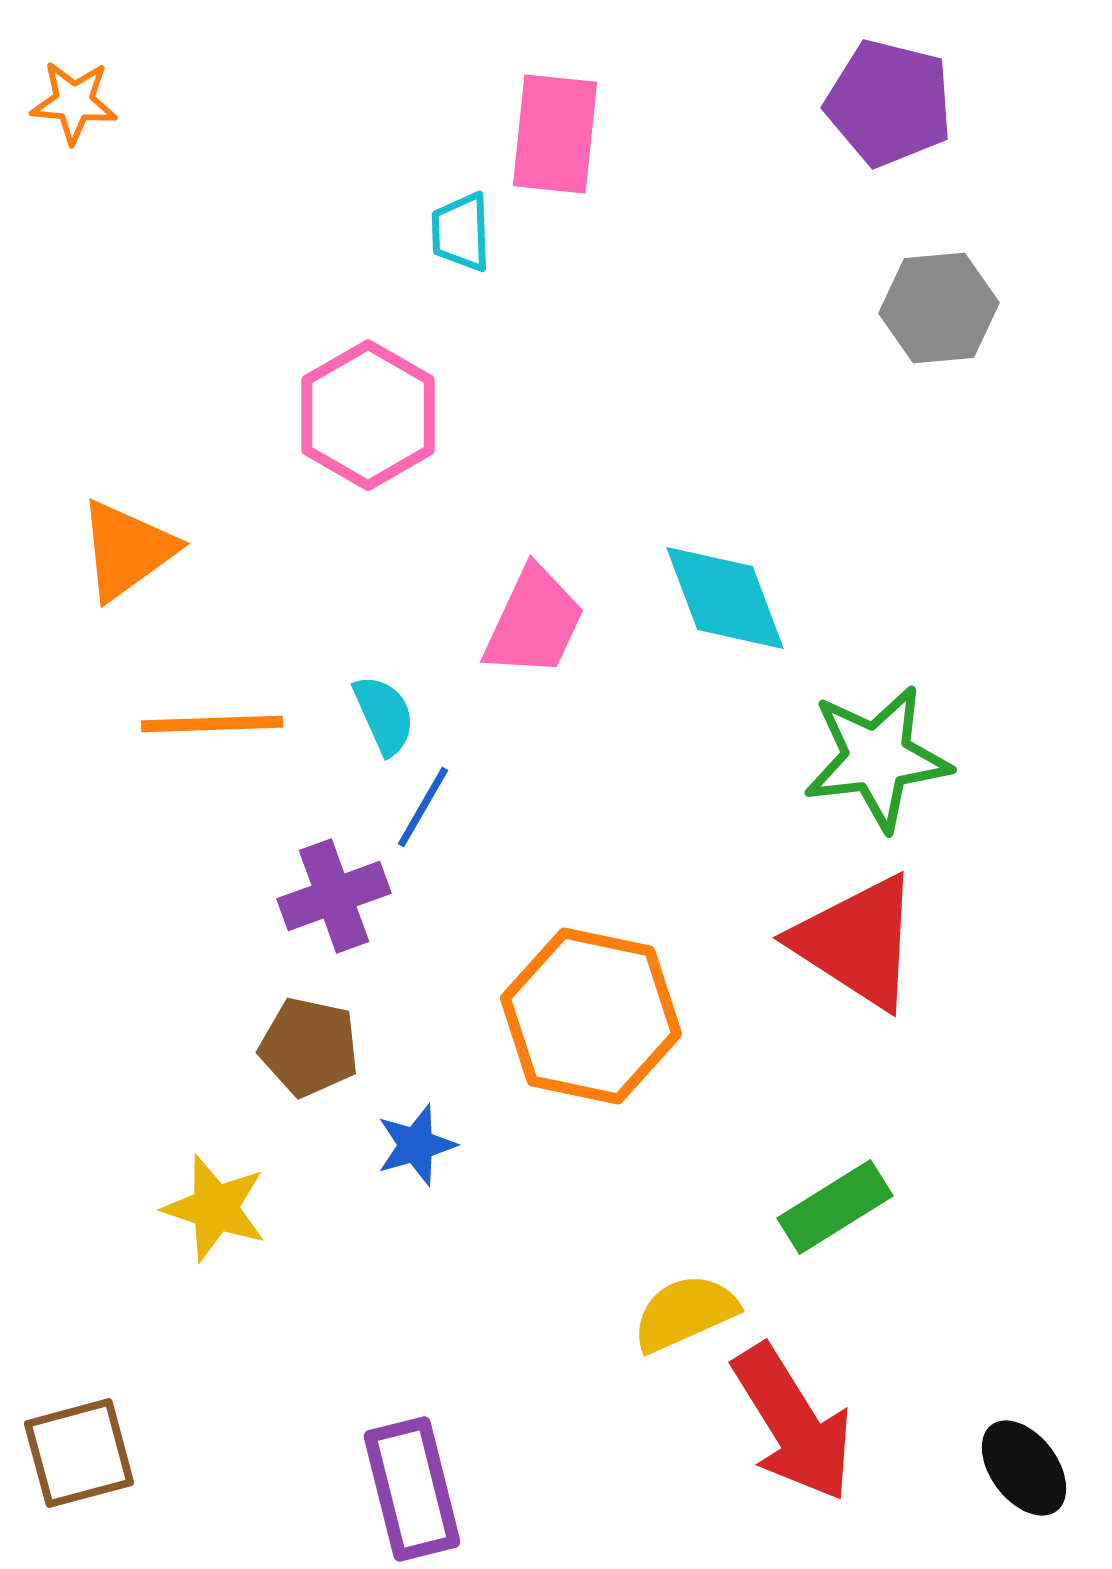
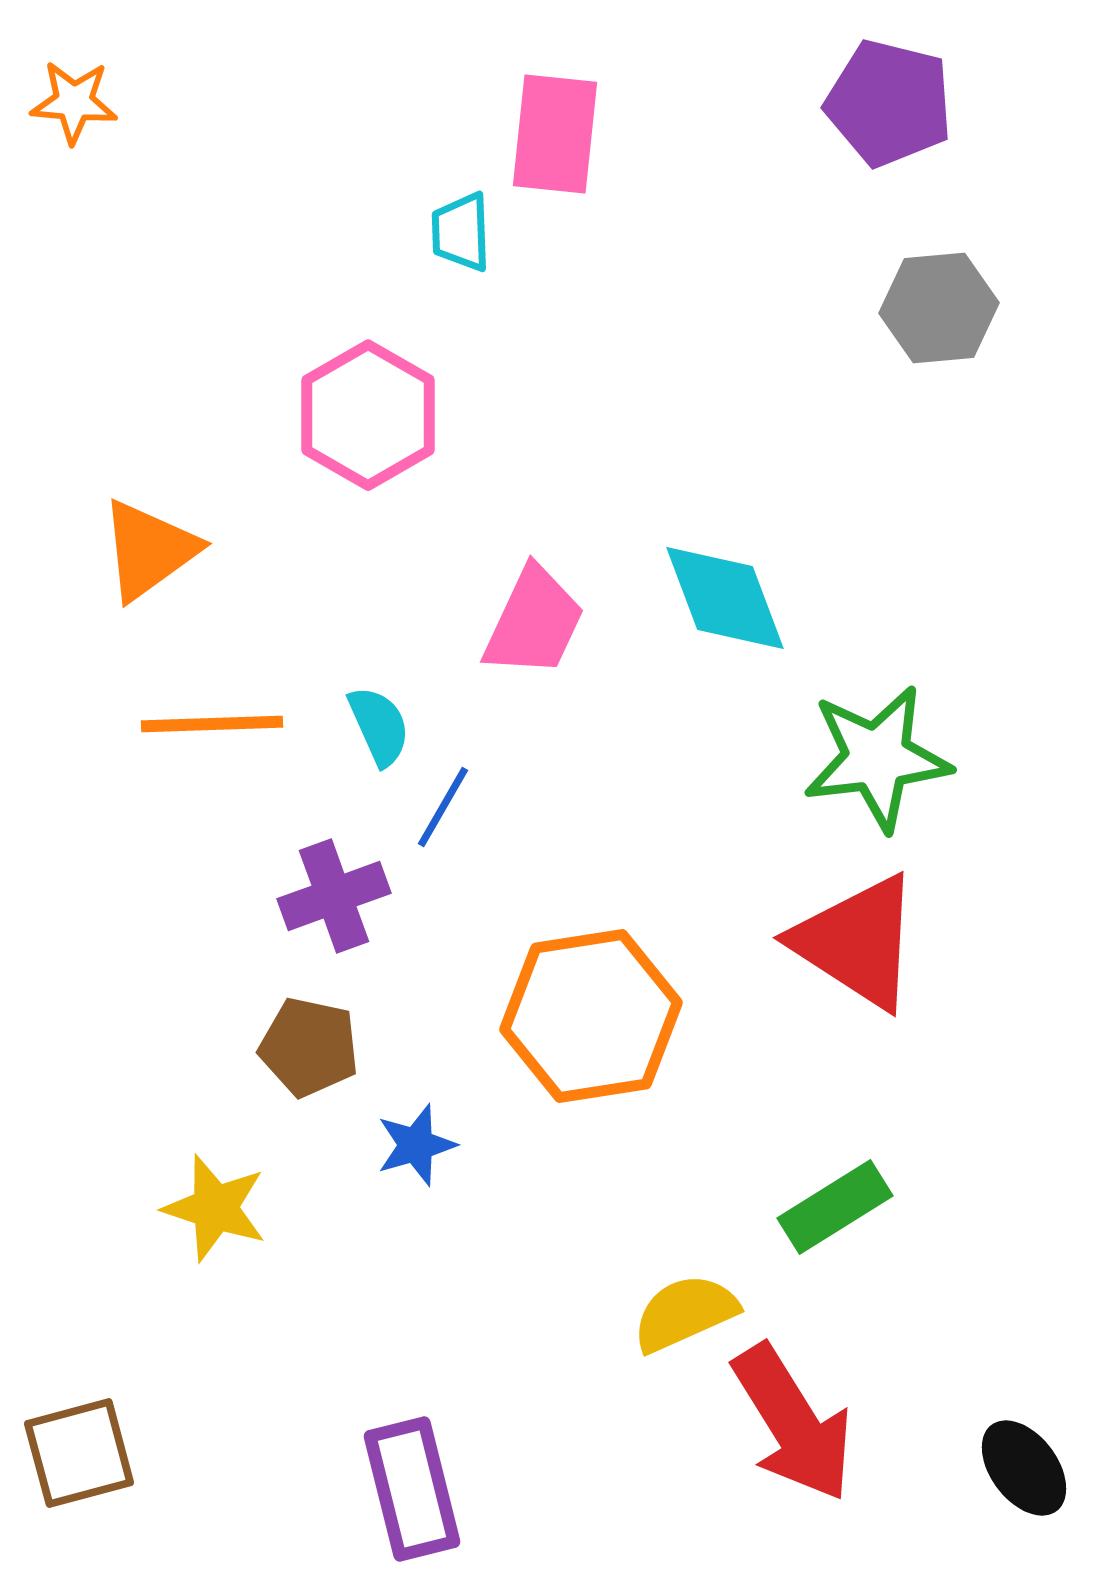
orange triangle: moved 22 px right
cyan semicircle: moved 5 px left, 11 px down
blue line: moved 20 px right
orange hexagon: rotated 21 degrees counterclockwise
